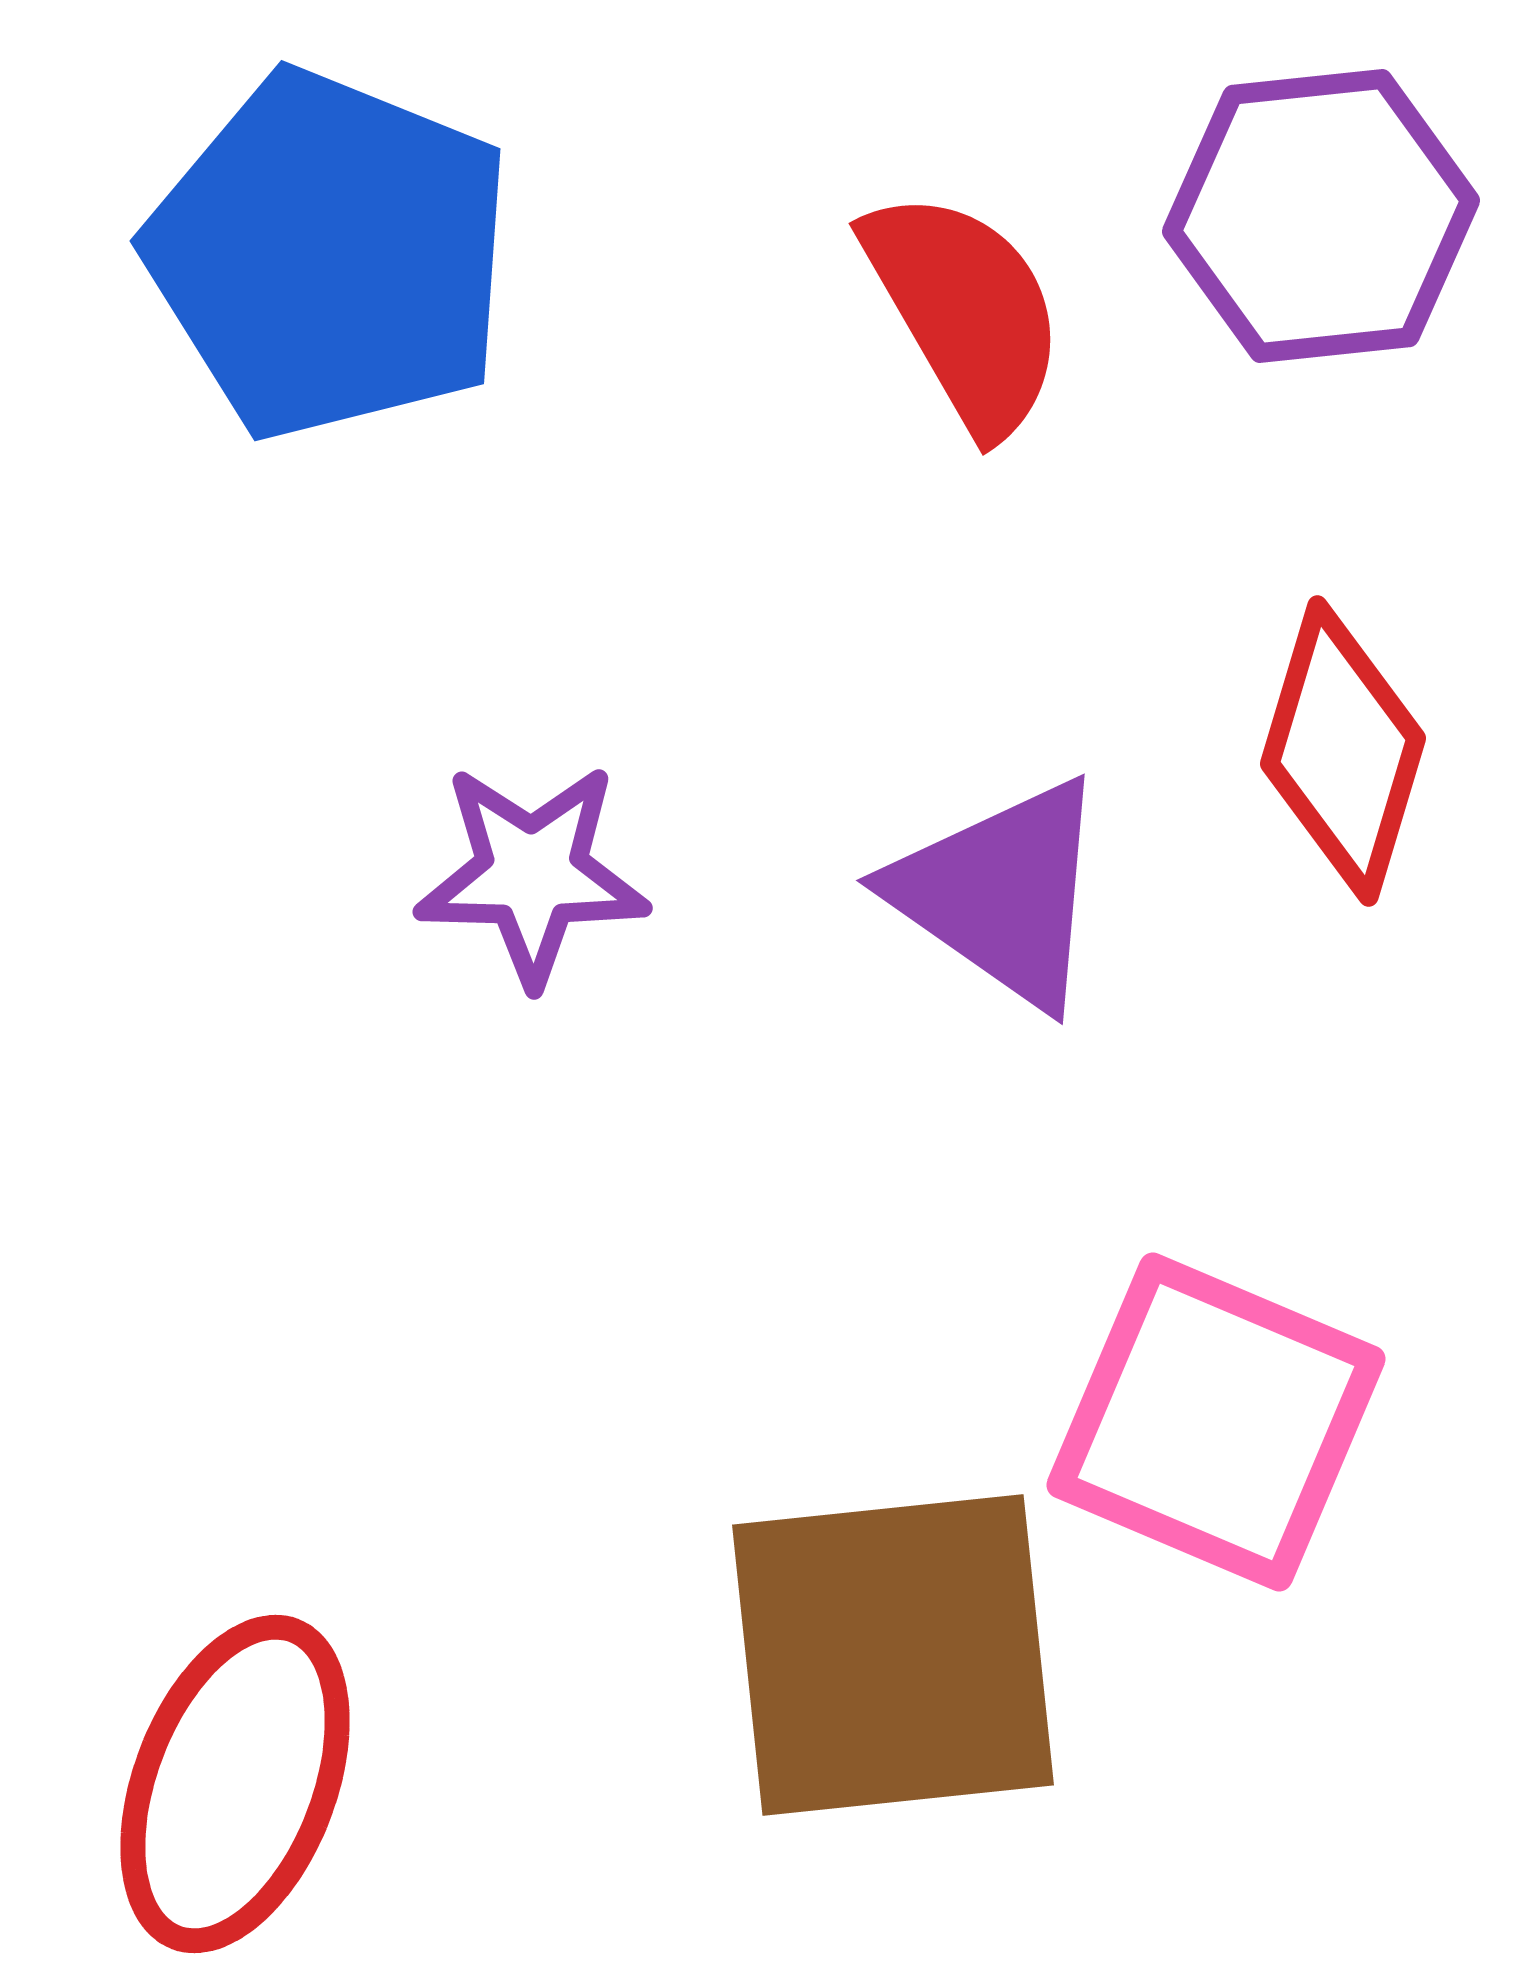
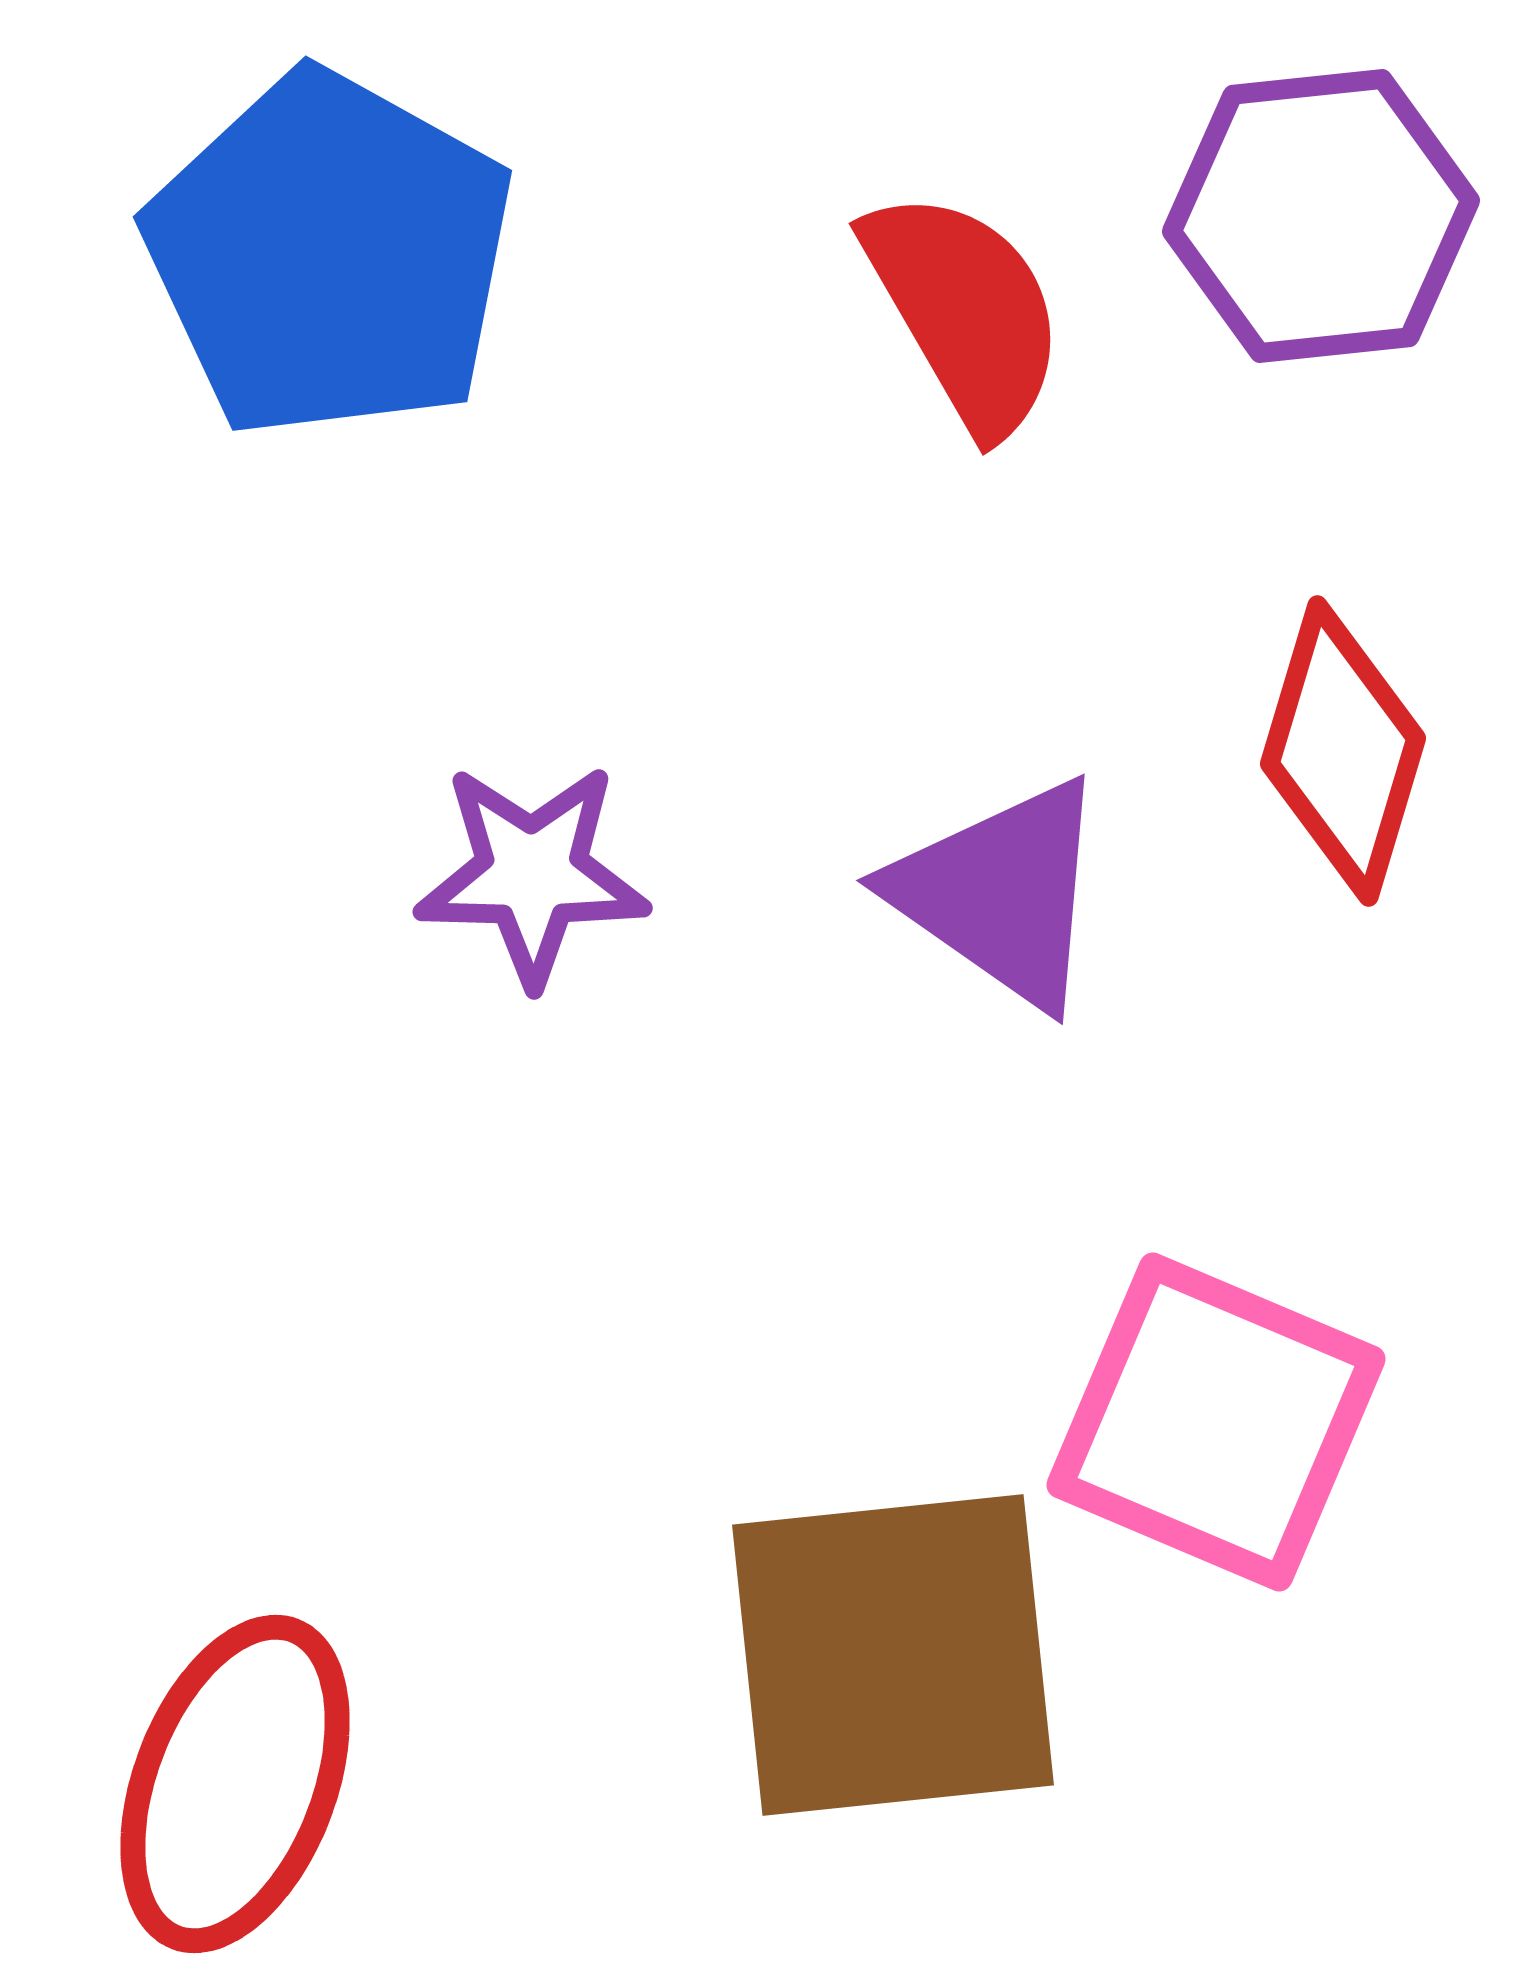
blue pentagon: rotated 7 degrees clockwise
